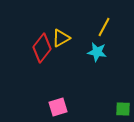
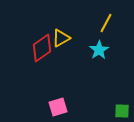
yellow line: moved 2 px right, 4 px up
red diamond: rotated 16 degrees clockwise
cyan star: moved 2 px right, 2 px up; rotated 30 degrees clockwise
green square: moved 1 px left, 2 px down
